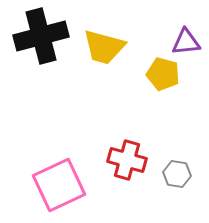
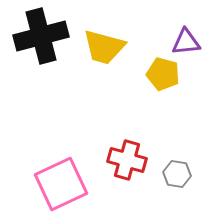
pink square: moved 2 px right, 1 px up
